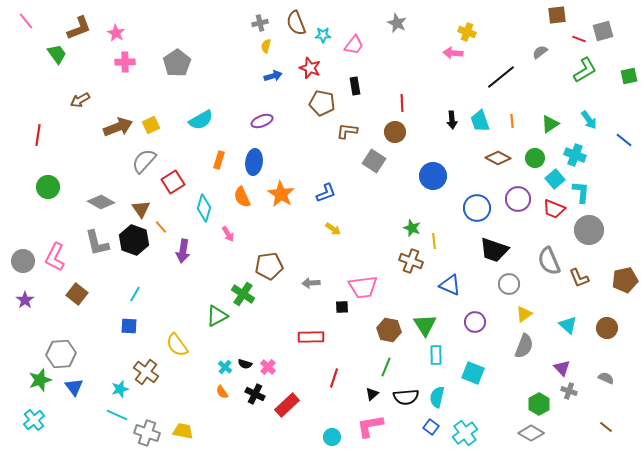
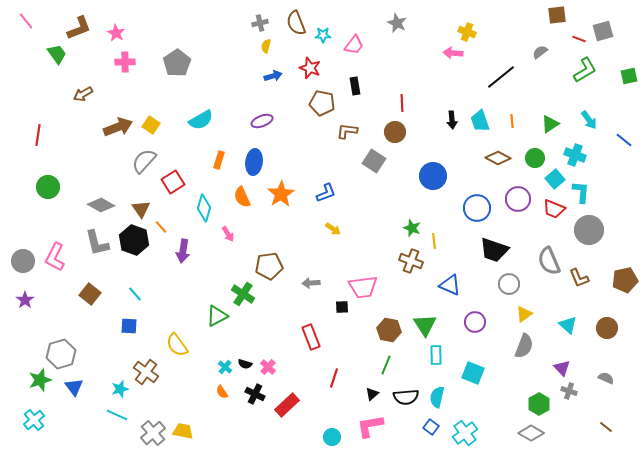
brown arrow at (80, 100): moved 3 px right, 6 px up
yellow square at (151, 125): rotated 30 degrees counterclockwise
orange star at (281, 194): rotated 8 degrees clockwise
gray diamond at (101, 202): moved 3 px down
brown square at (77, 294): moved 13 px right
cyan line at (135, 294): rotated 70 degrees counterclockwise
red rectangle at (311, 337): rotated 70 degrees clockwise
gray hexagon at (61, 354): rotated 12 degrees counterclockwise
green line at (386, 367): moved 2 px up
gray cross at (147, 433): moved 6 px right; rotated 30 degrees clockwise
